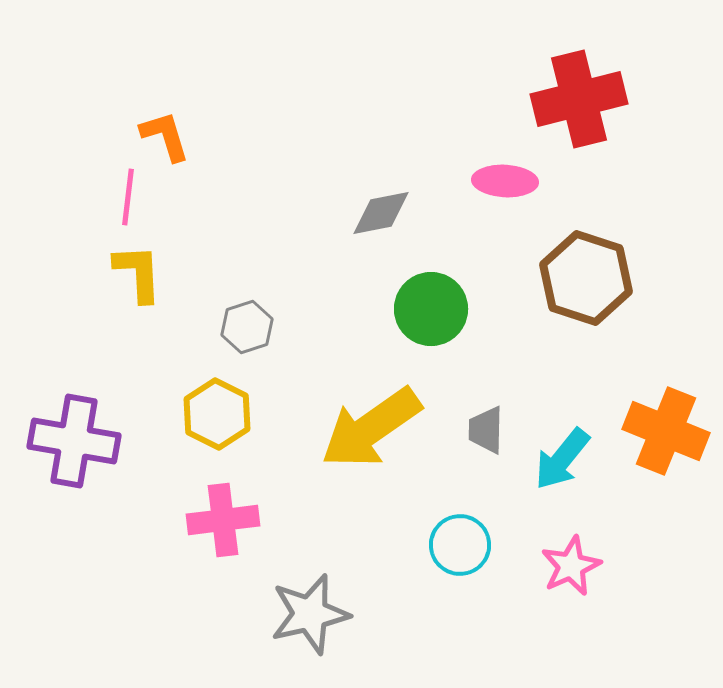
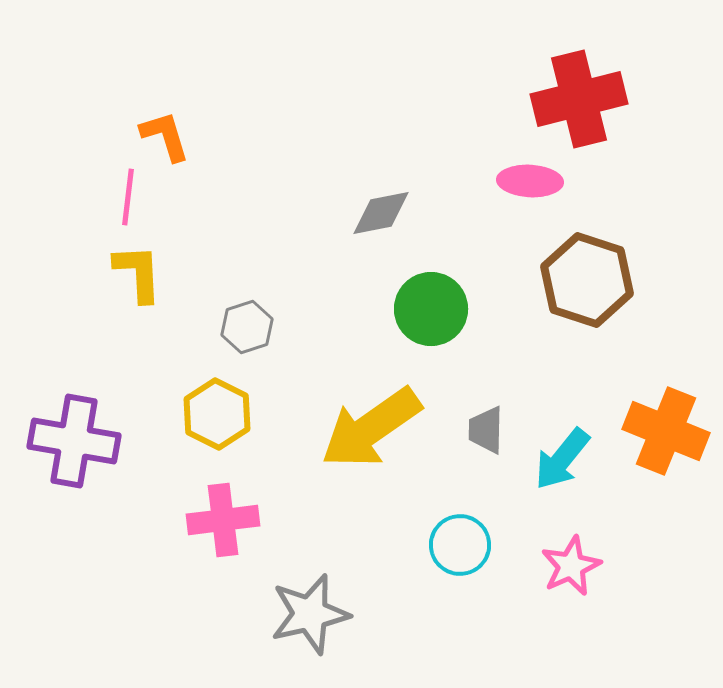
pink ellipse: moved 25 px right
brown hexagon: moved 1 px right, 2 px down
